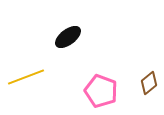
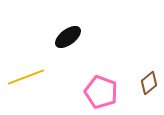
pink pentagon: moved 1 px down
